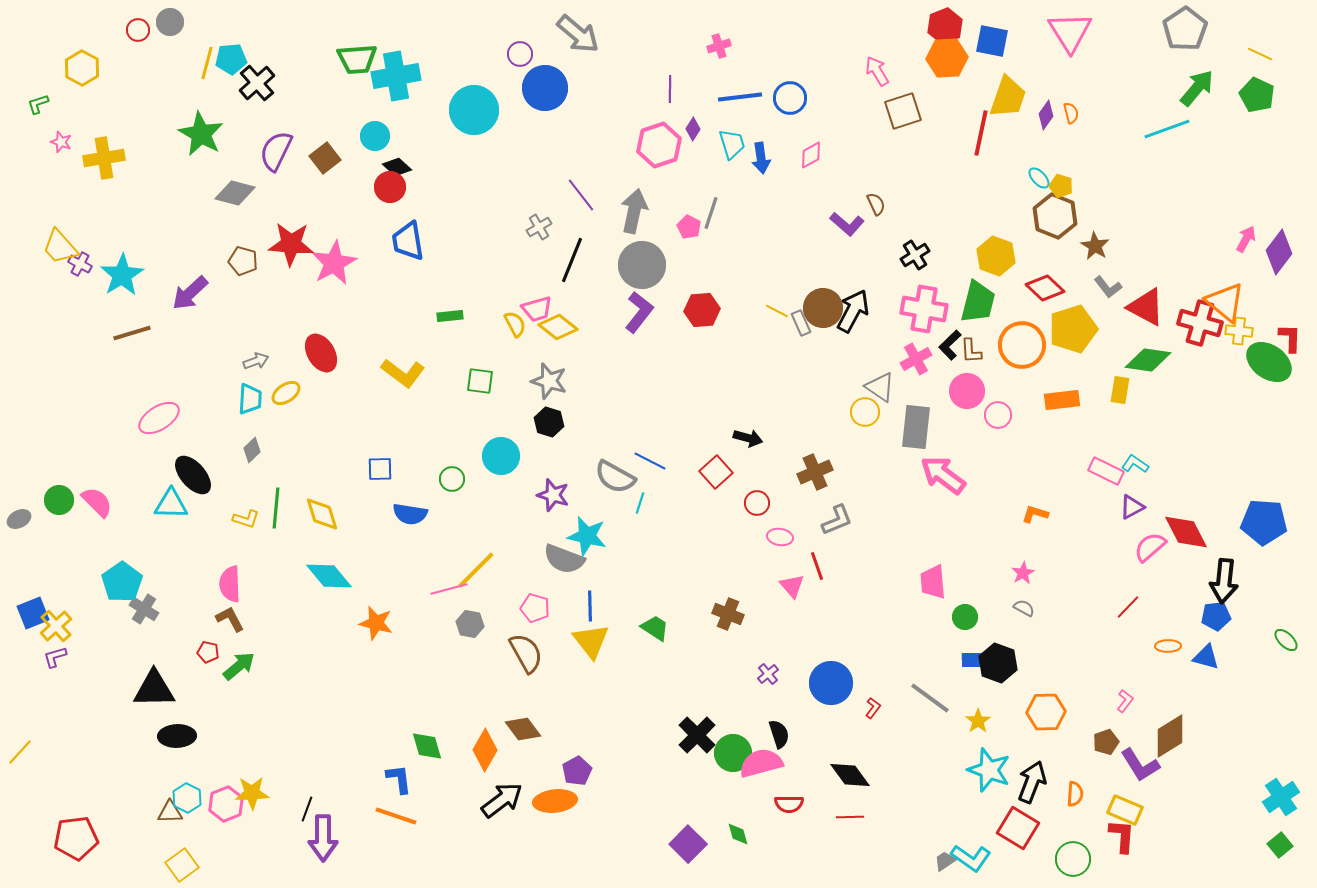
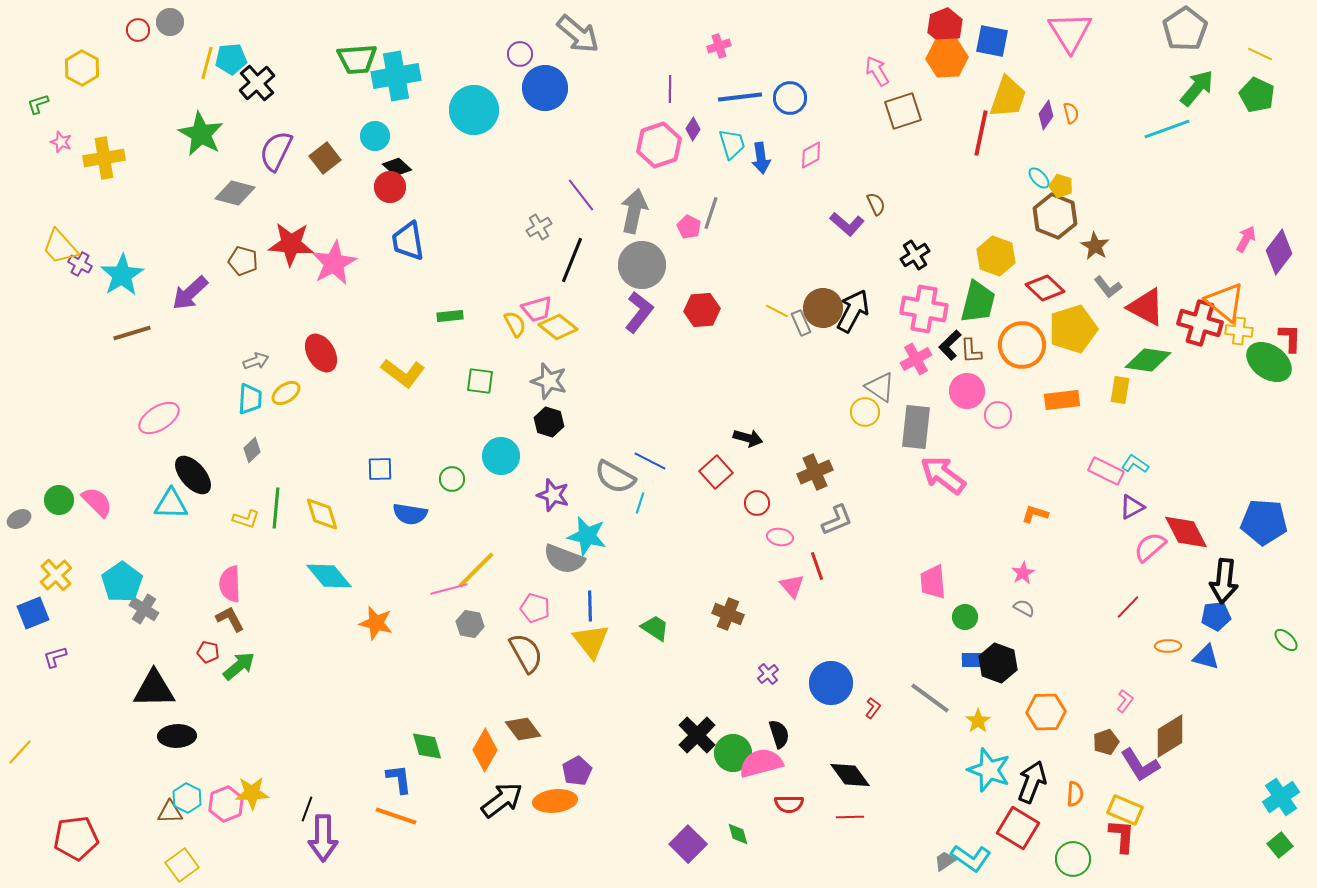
yellow cross at (56, 626): moved 51 px up
